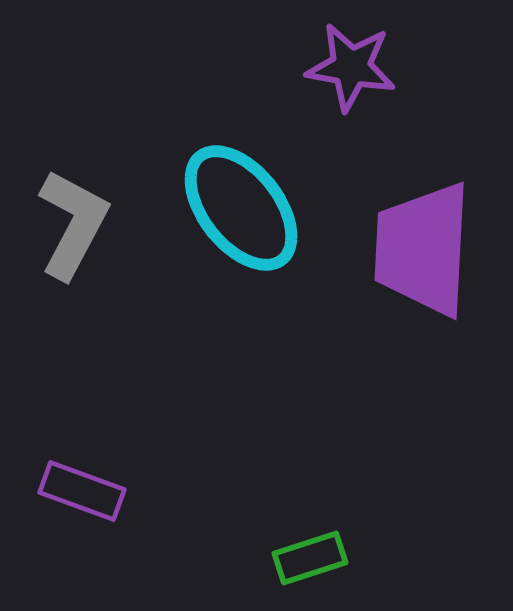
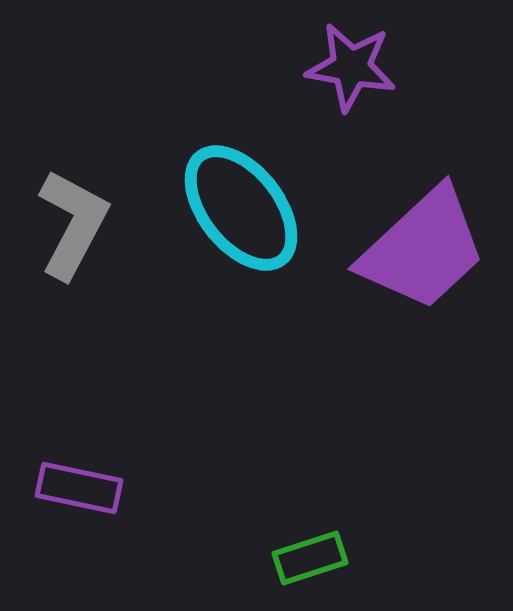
purple trapezoid: rotated 136 degrees counterclockwise
purple rectangle: moved 3 px left, 3 px up; rotated 8 degrees counterclockwise
